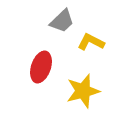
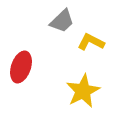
red ellipse: moved 20 px left
yellow star: rotated 12 degrees counterclockwise
